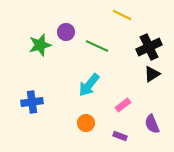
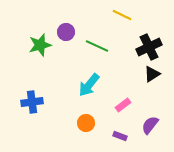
purple semicircle: moved 2 px left, 1 px down; rotated 60 degrees clockwise
